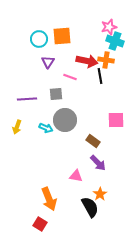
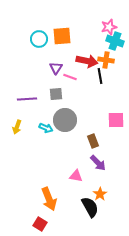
purple triangle: moved 8 px right, 6 px down
brown rectangle: rotated 32 degrees clockwise
